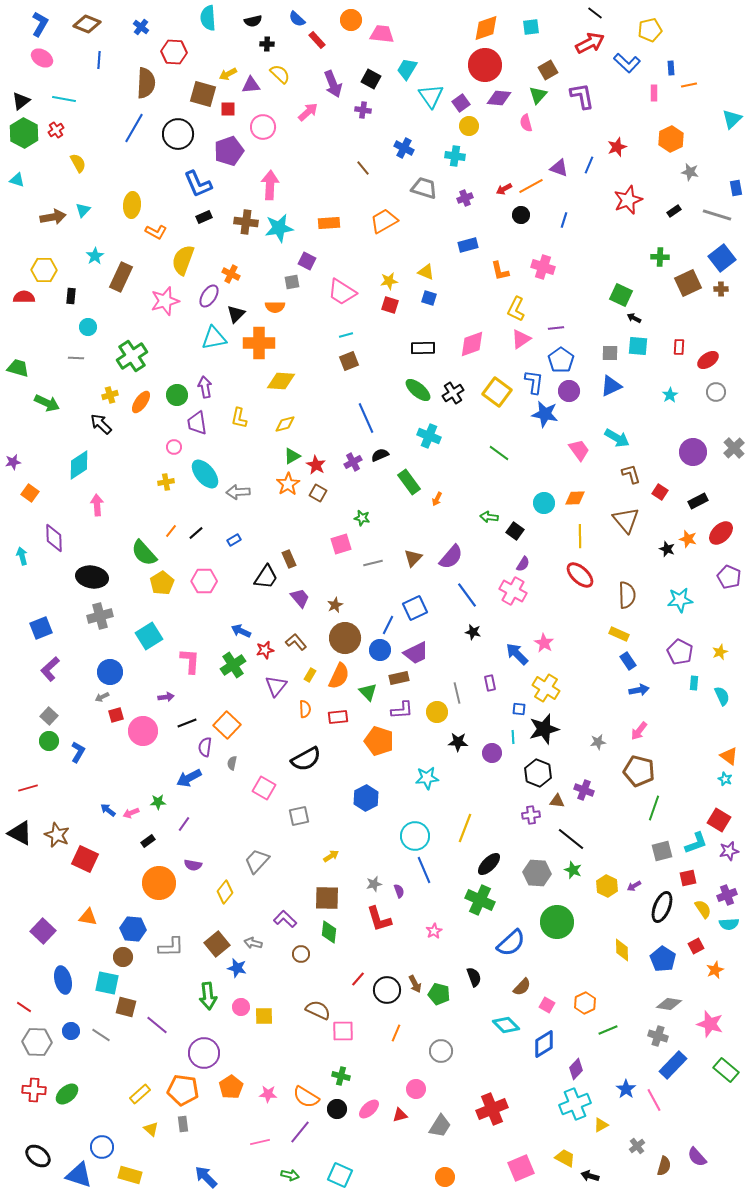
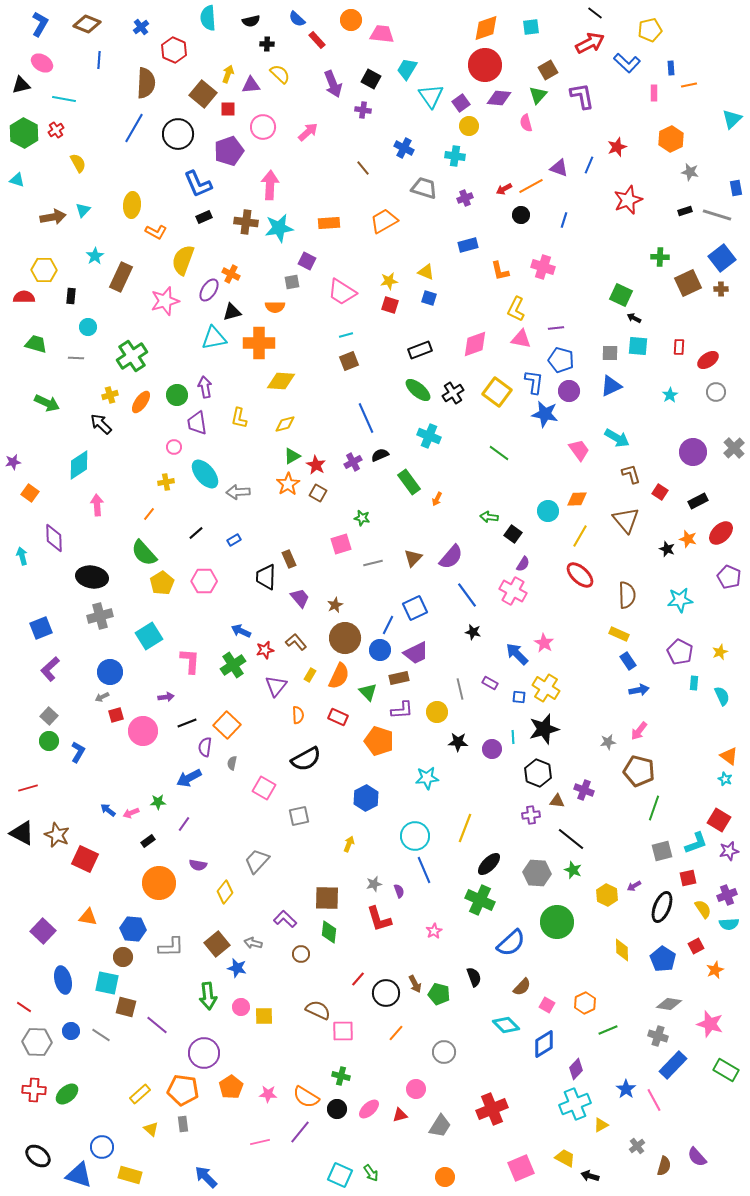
black semicircle at (253, 21): moved 2 px left
blue cross at (141, 27): rotated 14 degrees clockwise
red hexagon at (174, 52): moved 2 px up; rotated 20 degrees clockwise
pink ellipse at (42, 58): moved 5 px down
yellow arrow at (228, 74): rotated 138 degrees clockwise
brown square at (203, 94): rotated 24 degrees clockwise
black triangle at (21, 101): moved 16 px up; rotated 24 degrees clockwise
pink arrow at (308, 112): moved 20 px down
black rectangle at (674, 211): moved 11 px right; rotated 16 degrees clockwise
purple ellipse at (209, 296): moved 6 px up
black triangle at (236, 314): moved 4 px left, 2 px up; rotated 30 degrees clockwise
pink triangle at (521, 339): rotated 45 degrees clockwise
pink diamond at (472, 344): moved 3 px right
black rectangle at (423, 348): moved 3 px left, 2 px down; rotated 20 degrees counterclockwise
blue pentagon at (561, 360): rotated 20 degrees counterclockwise
green trapezoid at (18, 368): moved 18 px right, 24 px up
orange diamond at (575, 498): moved 2 px right, 1 px down
cyan circle at (544, 503): moved 4 px right, 8 px down
orange line at (171, 531): moved 22 px left, 17 px up
black square at (515, 531): moved 2 px left, 3 px down
yellow line at (580, 536): rotated 30 degrees clockwise
black trapezoid at (266, 577): rotated 148 degrees clockwise
purple rectangle at (490, 683): rotated 49 degrees counterclockwise
gray line at (457, 693): moved 3 px right, 4 px up
orange semicircle at (305, 709): moved 7 px left, 6 px down
blue square at (519, 709): moved 12 px up
red rectangle at (338, 717): rotated 30 degrees clockwise
gray star at (598, 742): moved 10 px right
purple circle at (492, 753): moved 4 px up
black triangle at (20, 833): moved 2 px right
yellow arrow at (331, 856): moved 18 px right, 12 px up; rotated 35 degrees counterclockwise
purple semicircle at (193, 865): moved 5 px right
yellow hexagon at (607, 886): moved 9 px down
black circle at (387, 990): moved 1 px left, 3 px down
orange line at (396, 1033): rotated 18 degrees clockwise
gray circle at (441, 1051): moved 3 px right, 1 px down
green rectangle at (726, 1070): rotated 10 degrees counterclockwise
green arrow at (290, 1175): moved 81 px right, 2 px up; rotated 42 degrees clockwise
